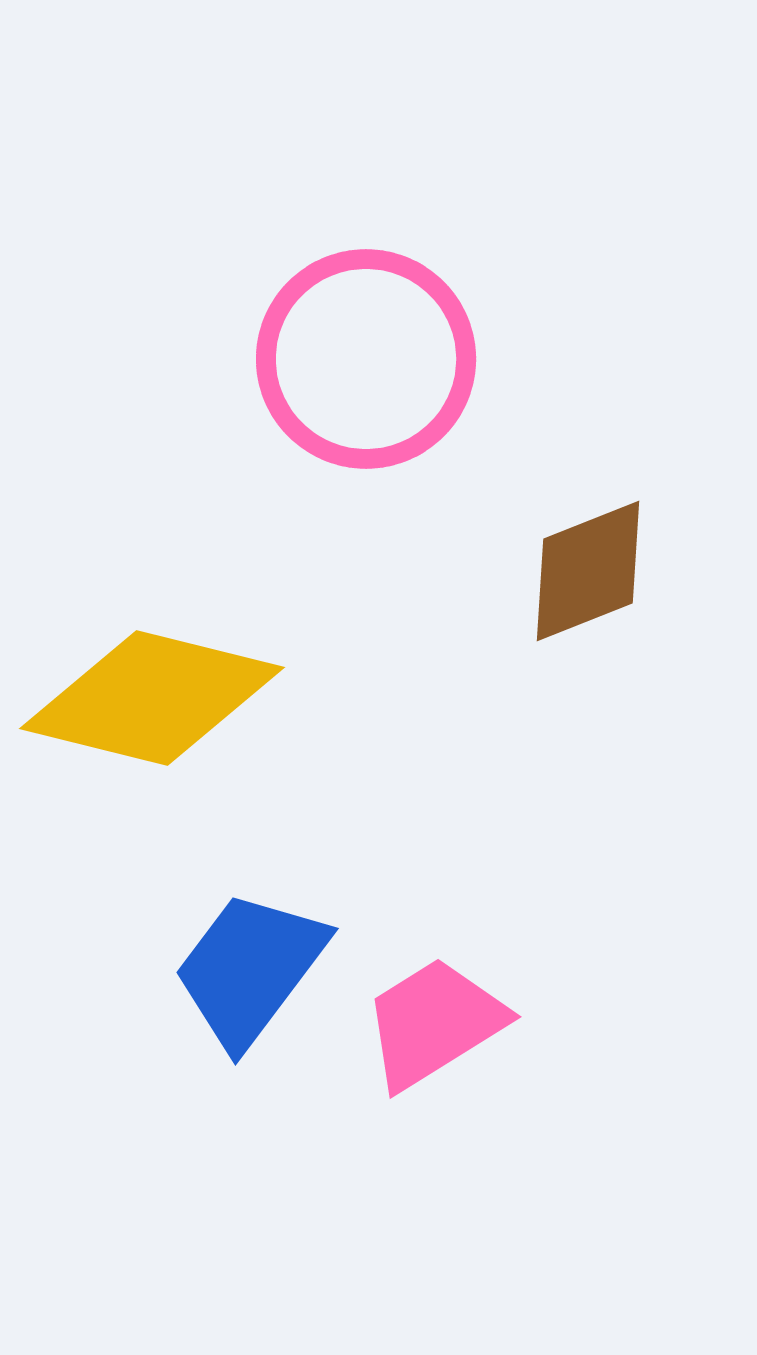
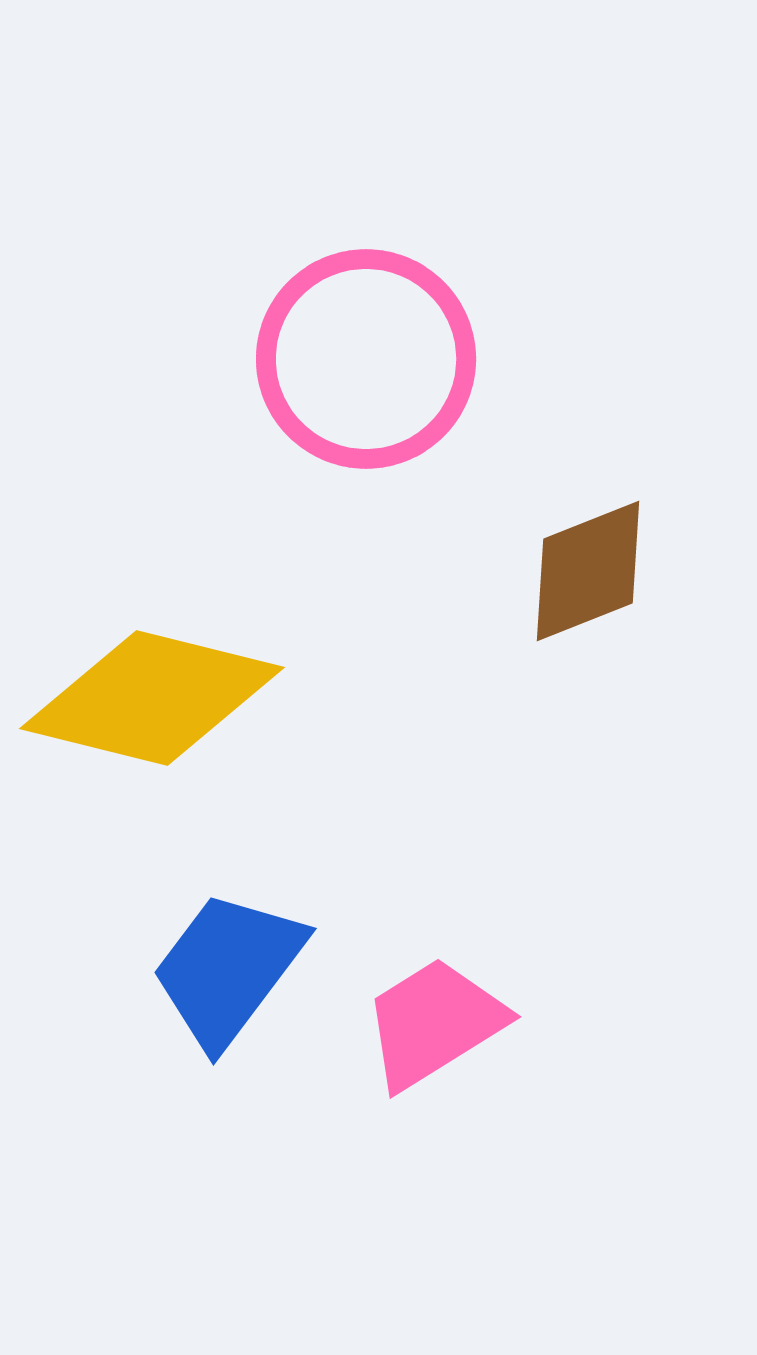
blue trapezoid: moved 22 px left
